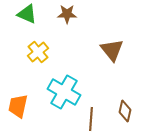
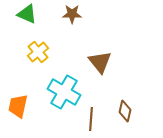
brown star: moved 5 px right
brown triangle: moved 12 px left, 12 px down
